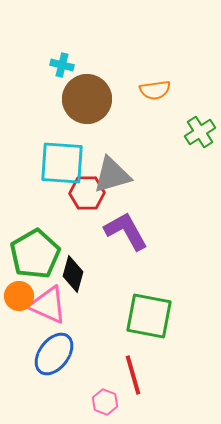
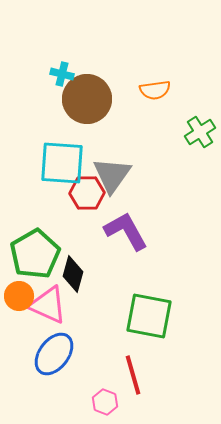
cyan cross: moved 9 px down
gray triangle: rotated 39 degrees counterclockwise
